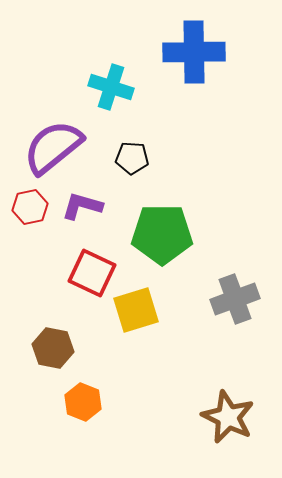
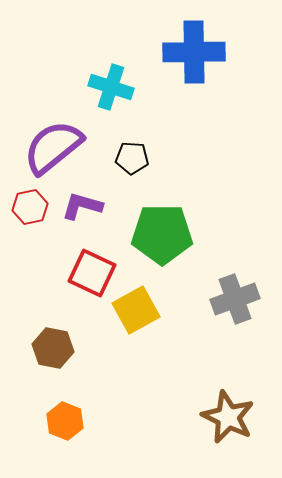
yellow square: rotated 12 degrees counterclockwise
orange hexagon: moved 18 px left, 19 px down
